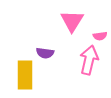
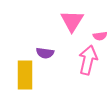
pink arrow: moved 1 px left
